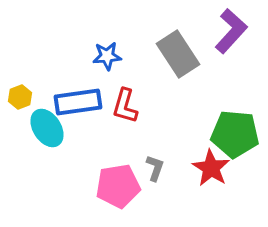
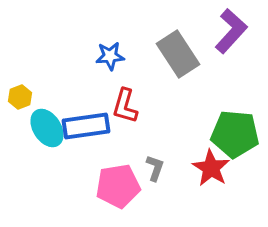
blue star: moved 3 px right
blue rectangle: moved 8 px right, 24 px down
